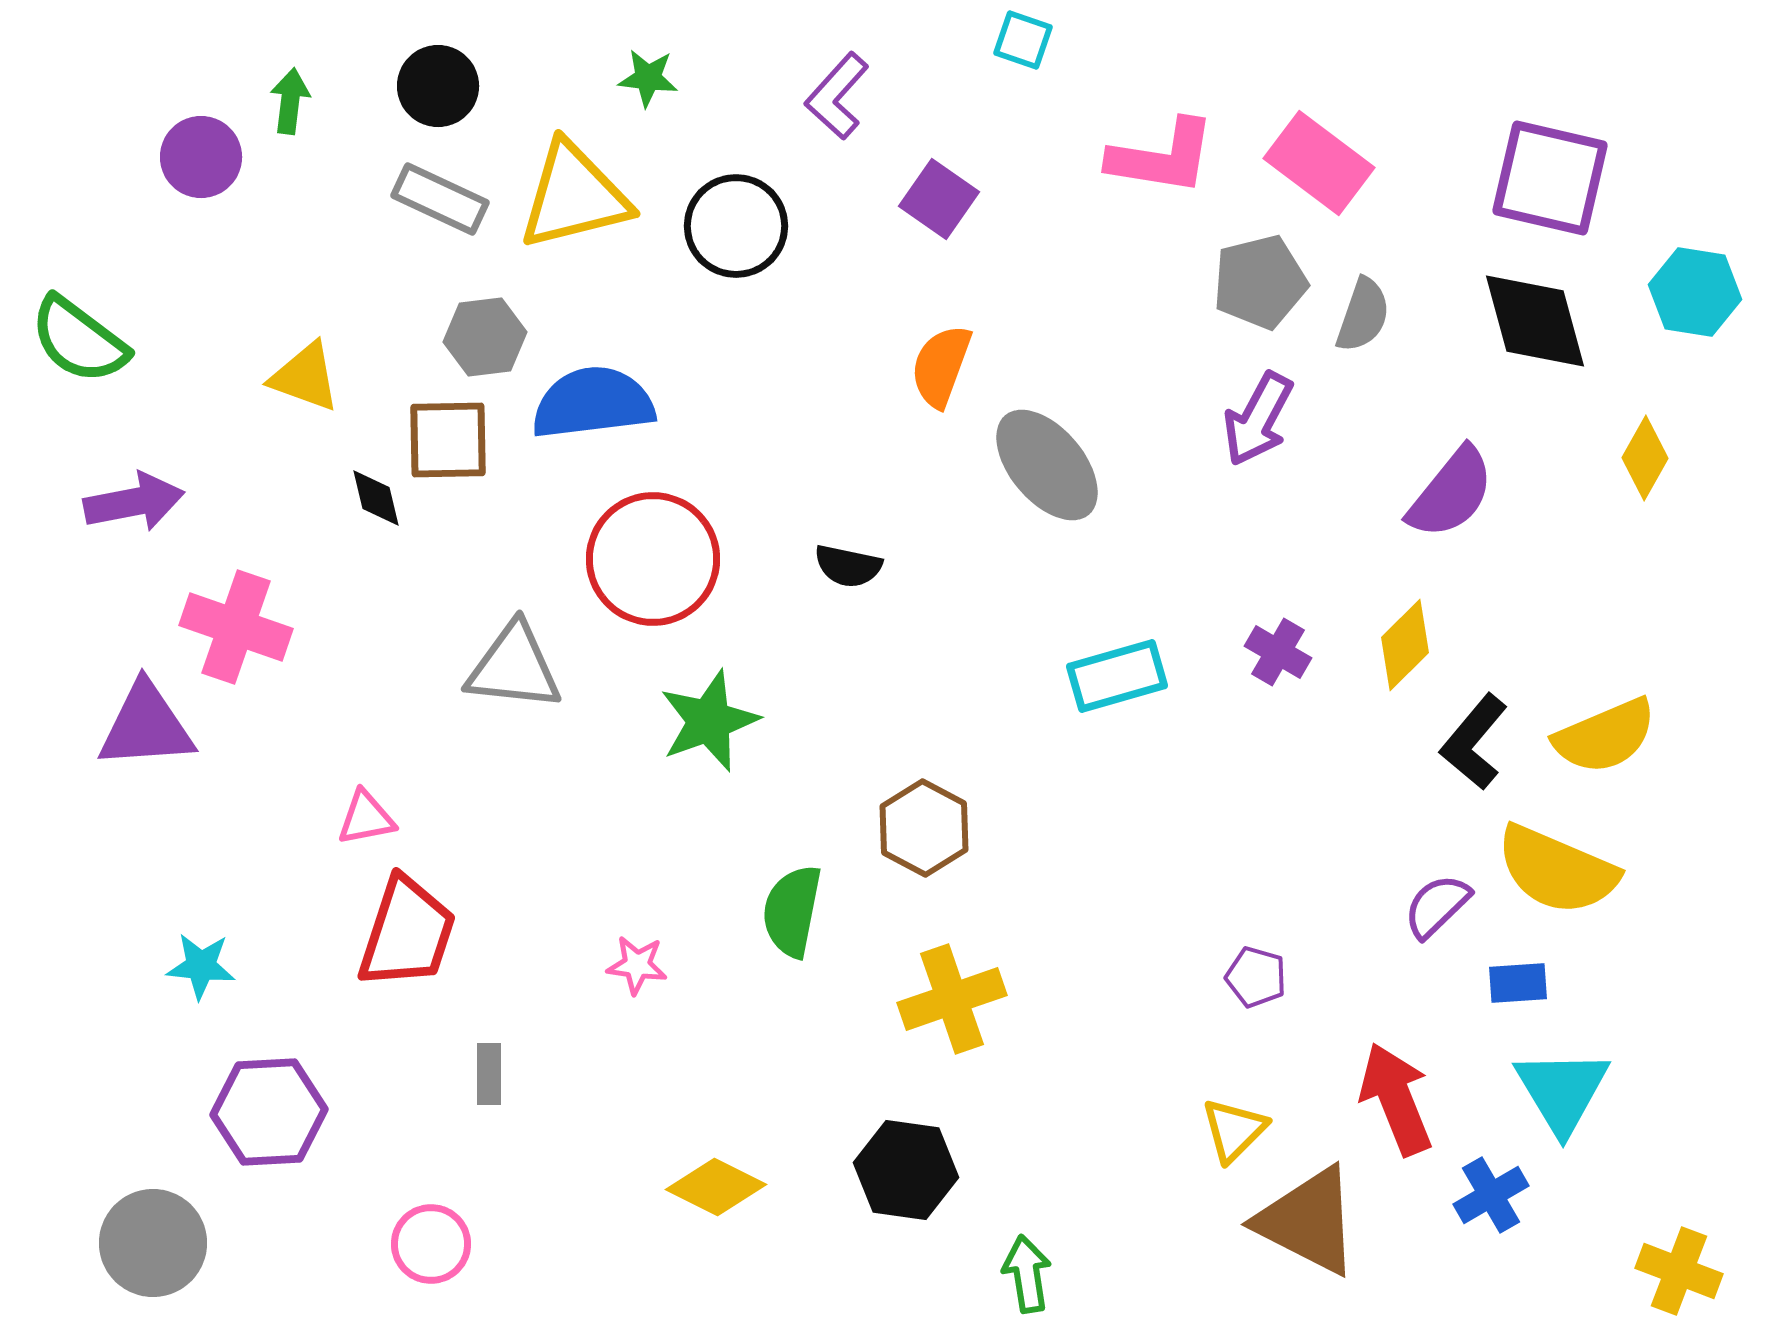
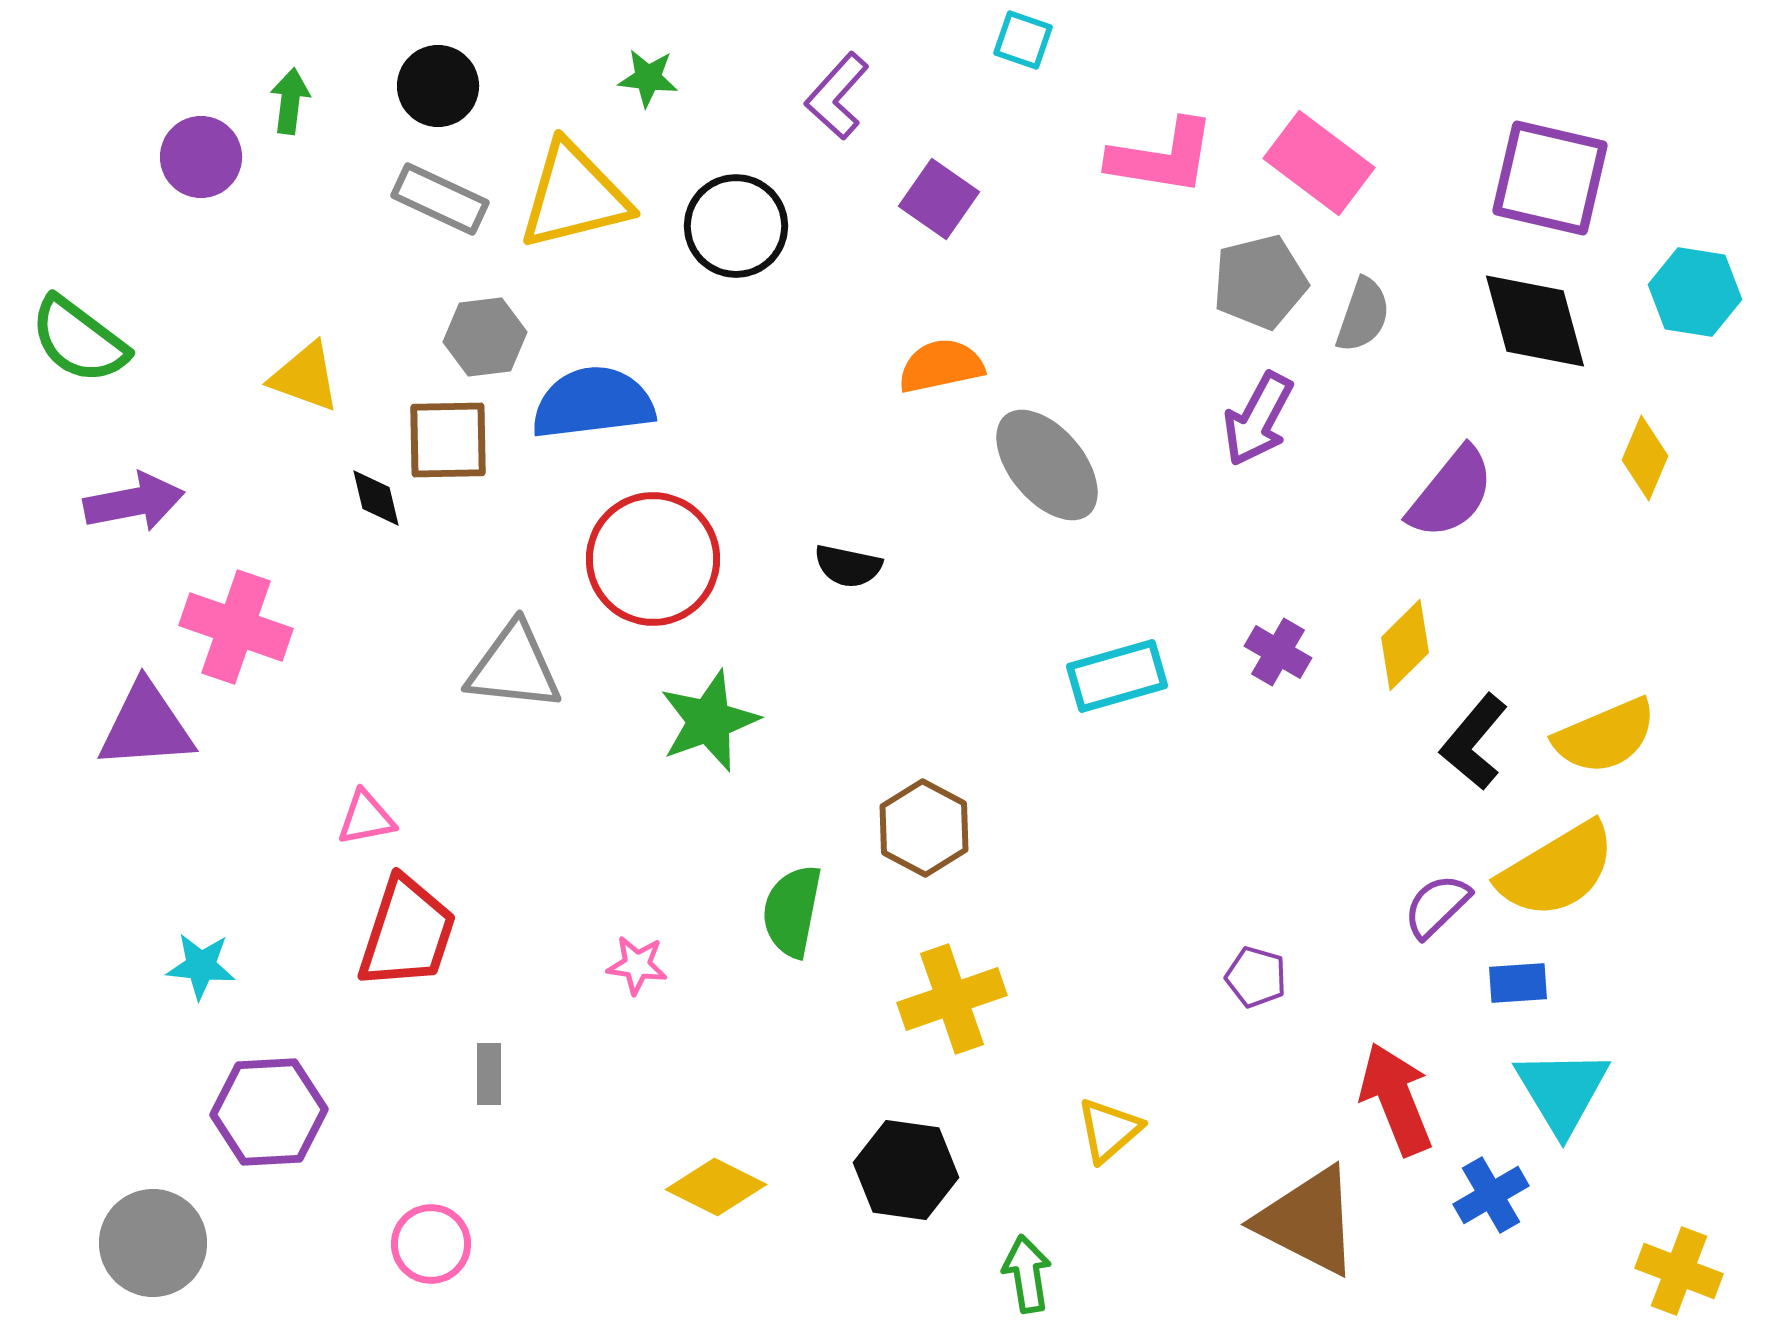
orange semicircle at (941, 366): rotated 58 degrees clockwise
yellow diamond at (1645, 458): rotated 6 degrees counterclockwise
yellow semicircle at (1557, 870): rotated 54 degrees counterclockwise
yellow triangle at (1234, 1130): moved 125 px left; rotated 4 degrees clockwise
